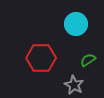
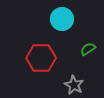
cyan circle: moved 14 px left, 5 px up
green semicircle: moved 11 px up
